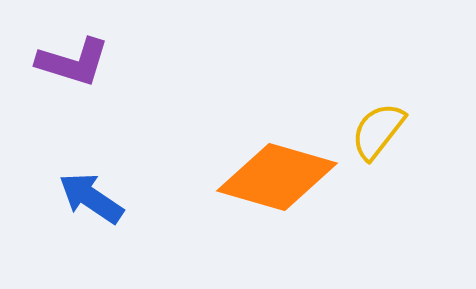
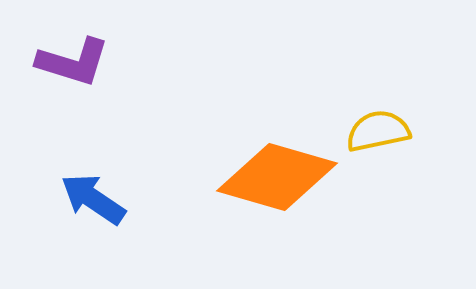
yellow semicircle: rotated 40 degrees clockwise
blue arrow: moved 2 px right, 1 px down
